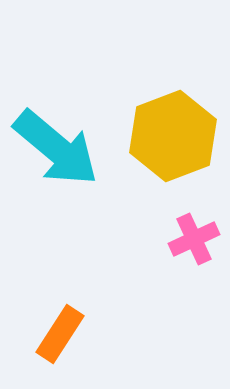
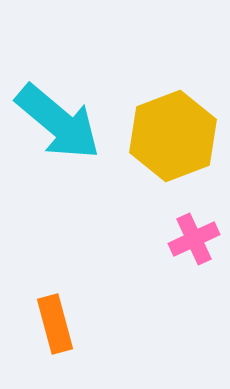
cyan arrow: moved 2 px right, 26 px up
orange rectangle: moved 5 px left, 10 px up; rotated 48 degrees counterclockwise
